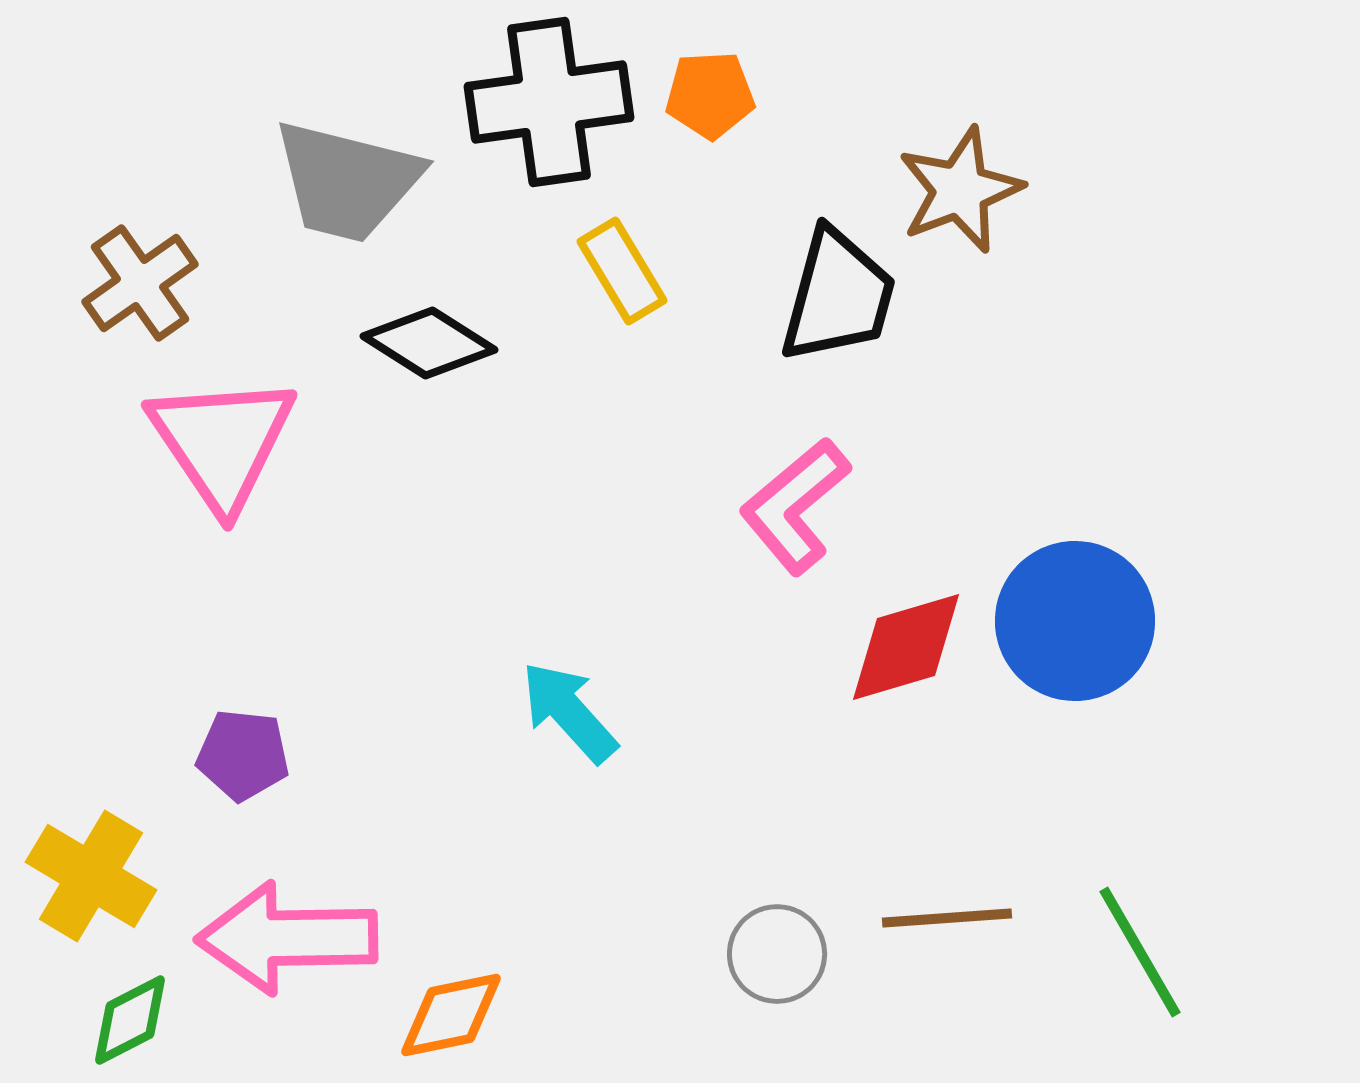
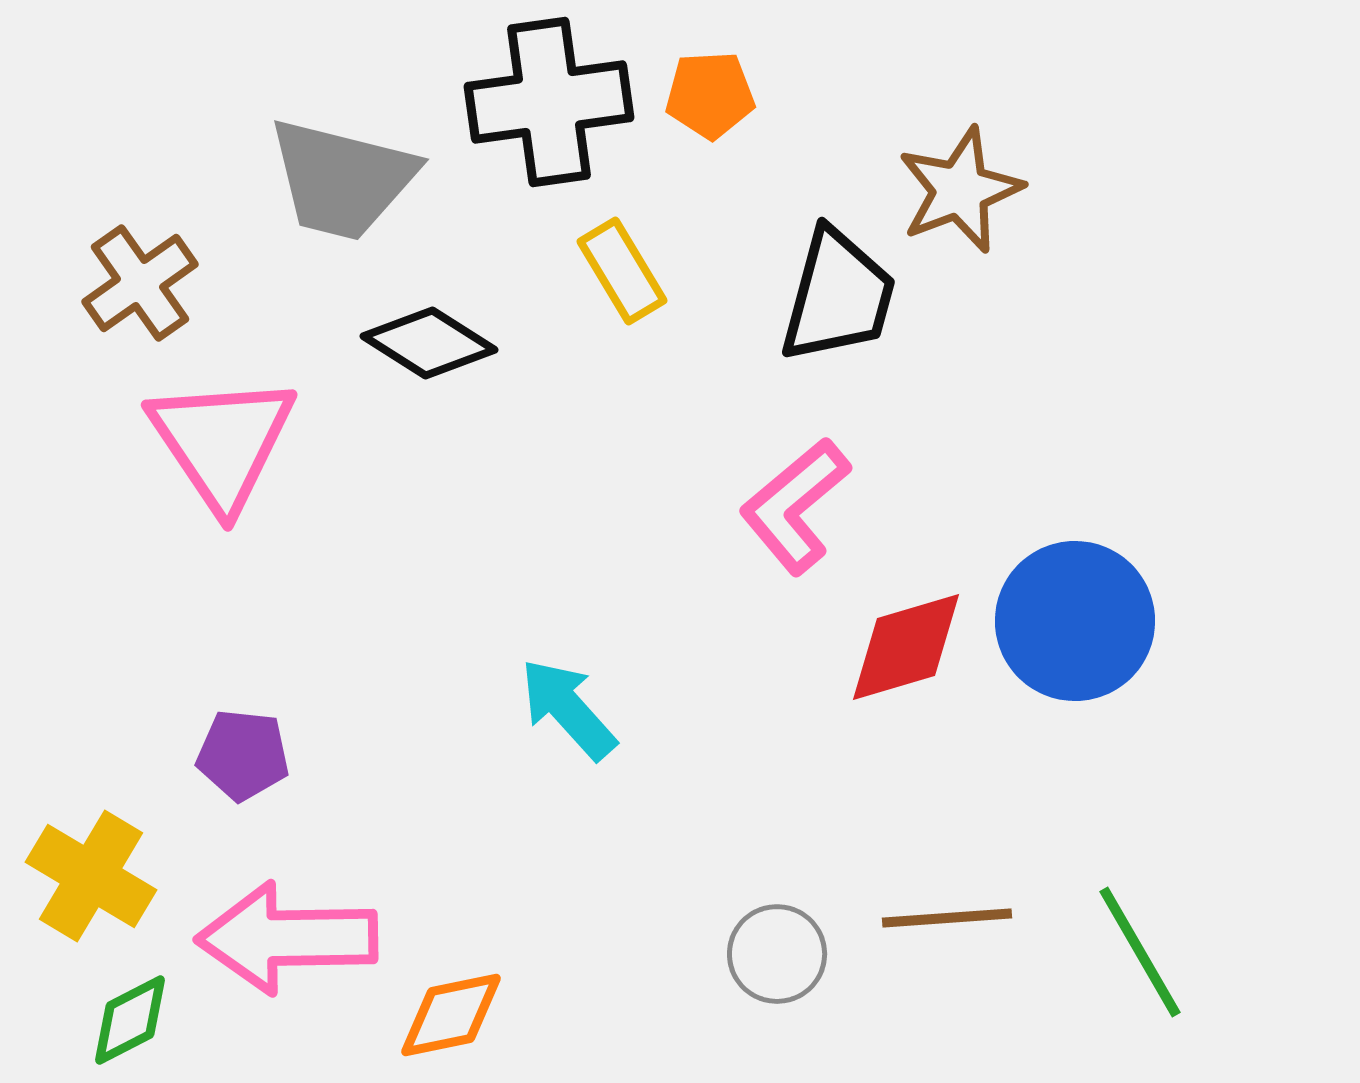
gray trapezoid: moved 5 px left, 2 px up
cyan arrow: moved 1 px left, 3 px up
